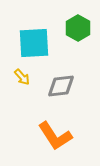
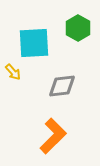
yellow arrow: moved 9 px left, 5 px up
gray diamond: moved 1 px right
orange L-shape: moved 2 px left; rotated 102 degrees counterclockwise
